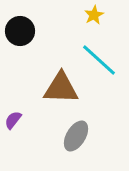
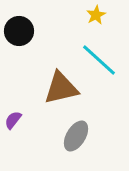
yellow star: moved 2 px right
black circle: moved 1 px left
brown triangle: rotated 15 degrees counterclockwise
